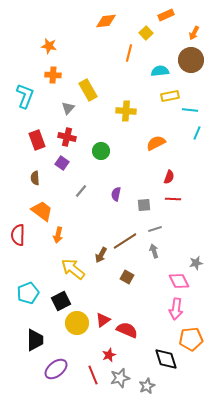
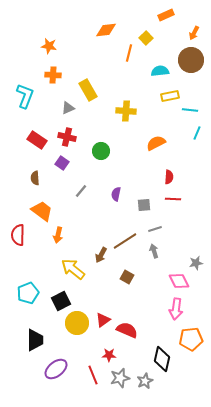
orange diamond at (106, 21): moved 9 px down
yellow square at (146, 33): moved 5 px down
gray triangle at (68, 108): rotated 24 degrees clockwise
red rectangle at (37, 140): rotated 36 degrees counterclockwise
red semicircle at (169, 177): rotated 16 degrees counterclockwise
red star at (109, 355): rotated 24 degrees clockwise
black diamond at (166, 359): moved 4 px left; rotated 30 degrees clockwise
gray star at (147, 386): moved 2 px left, 5 px up
